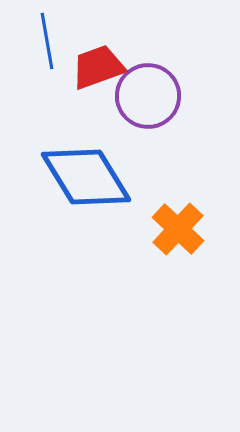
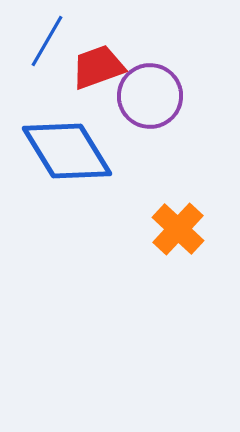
blue line: rotated 40 degrees clockwise
purple circle: moved 2 px right
blue diamond: moved 19 px left, 26 px up
